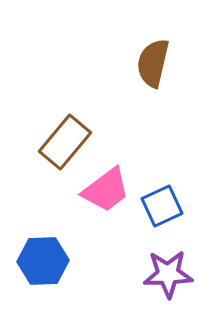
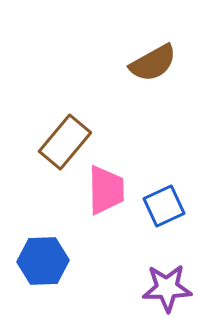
brown semicircle: rotated 132 degrees counterclockwise
pink trapezoid: rotated 54 degrees counterclockwise
blue square: moved 2 px right
purple star: moved 1 px left, 14 px down
